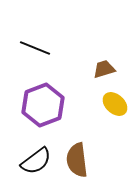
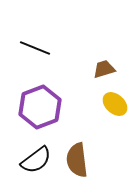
purple hexagon: moved 3 px left, 2 px down
black semicircle: moved 1 px up
